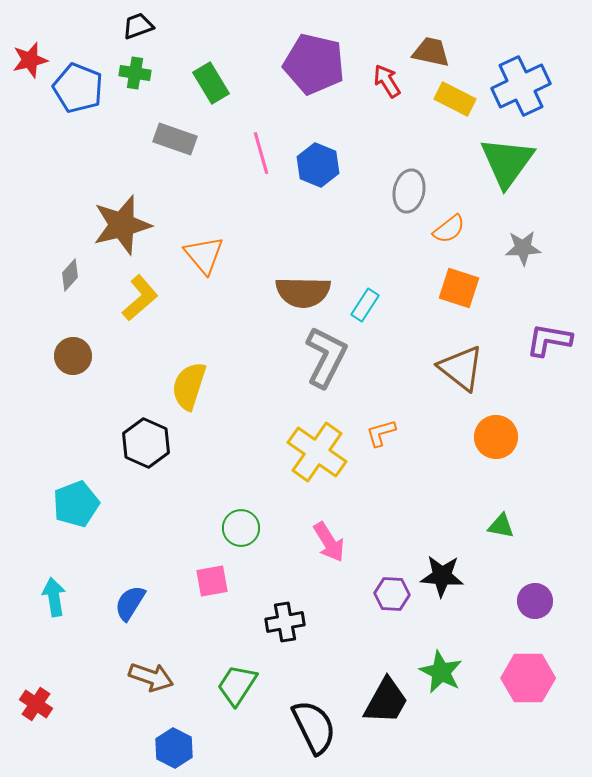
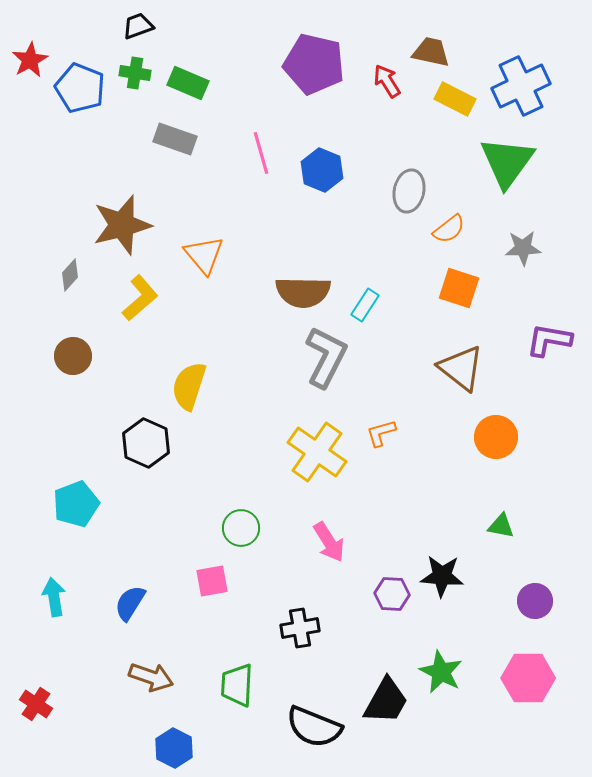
red star at (30, 60): rotated 15 degrees counterclockwise
green rectangle at (211, 83): moved 23 px left; rotated 36 degrees counterclockwise
blue pentagon at (78, 88): moved 2 px right
blue hexagon at (318, 165): moved 4 px right, 5 px down
black cross at (285, 622): moved 15 px right, 6 px down
green trapezoid at (237, 685): rotated 30 degrees counterclockwise
black semicircle at (314, 727): rotated 138 degrees clockwise
